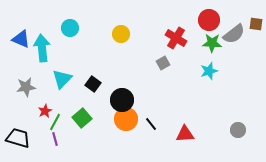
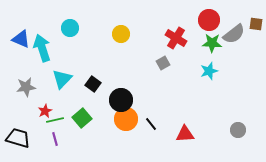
cyan arrow: rotated 12 degrees counterclockwise
black circle: moved 1 px left
green line: moved 2 px up; rotated 48 degrees clockwise
